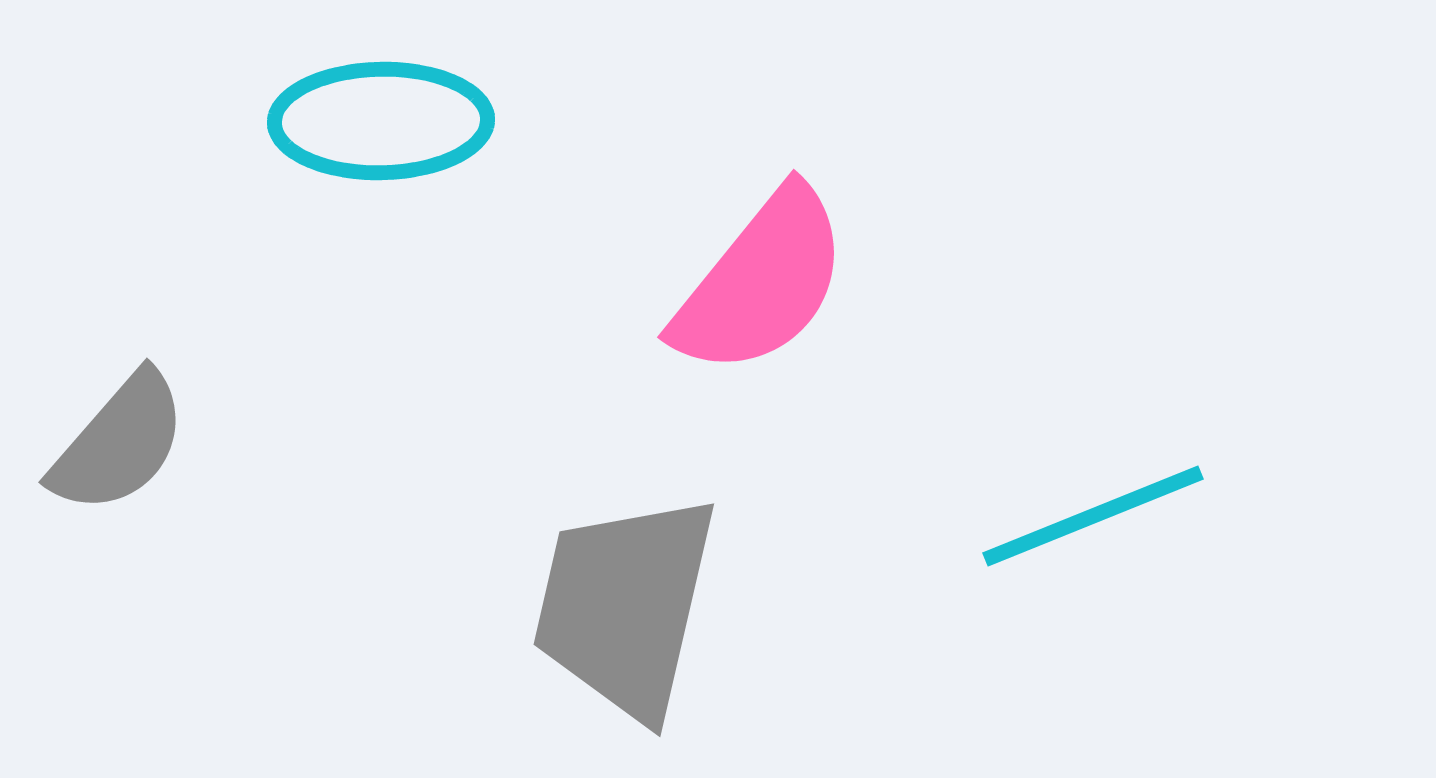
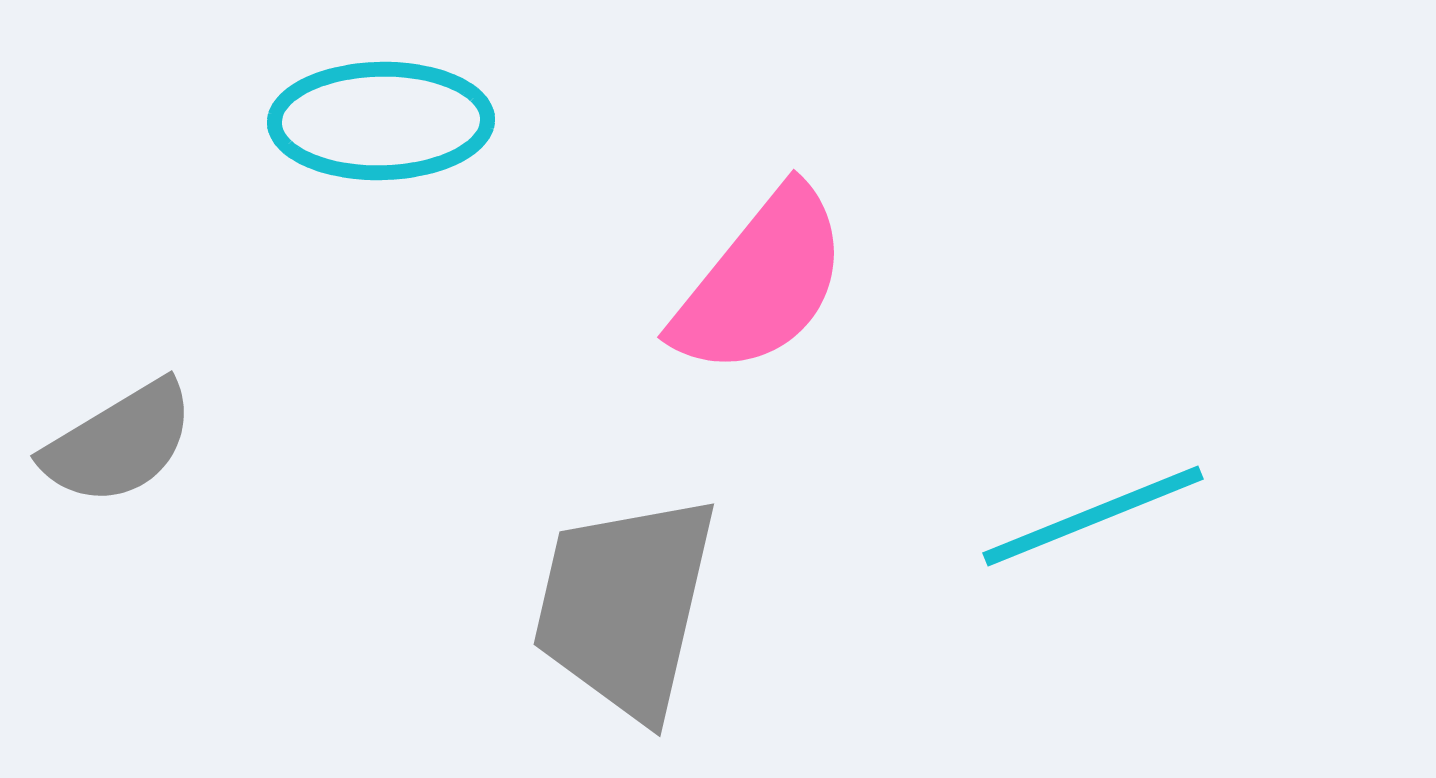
gray semicircle: rotated 18 degrees clockwise
